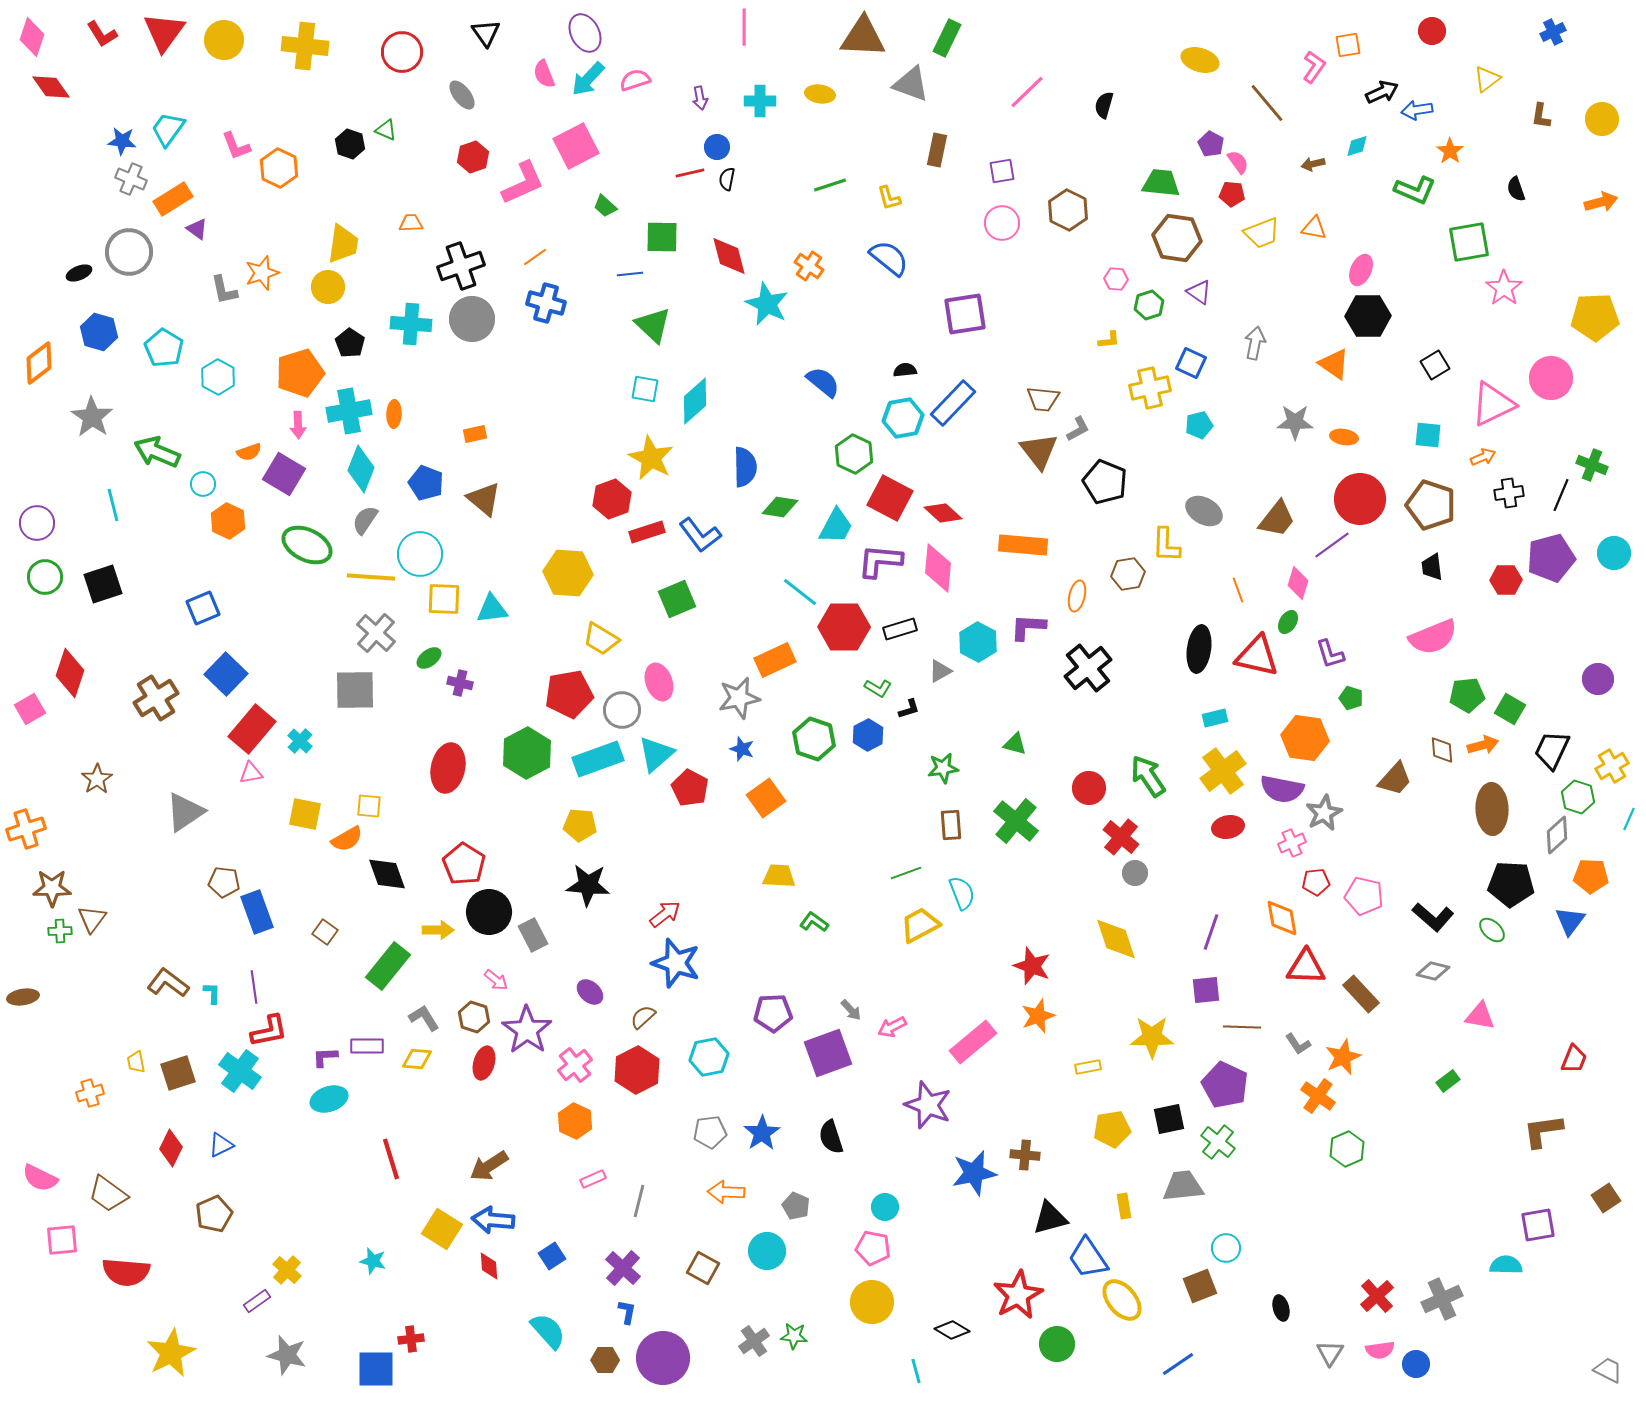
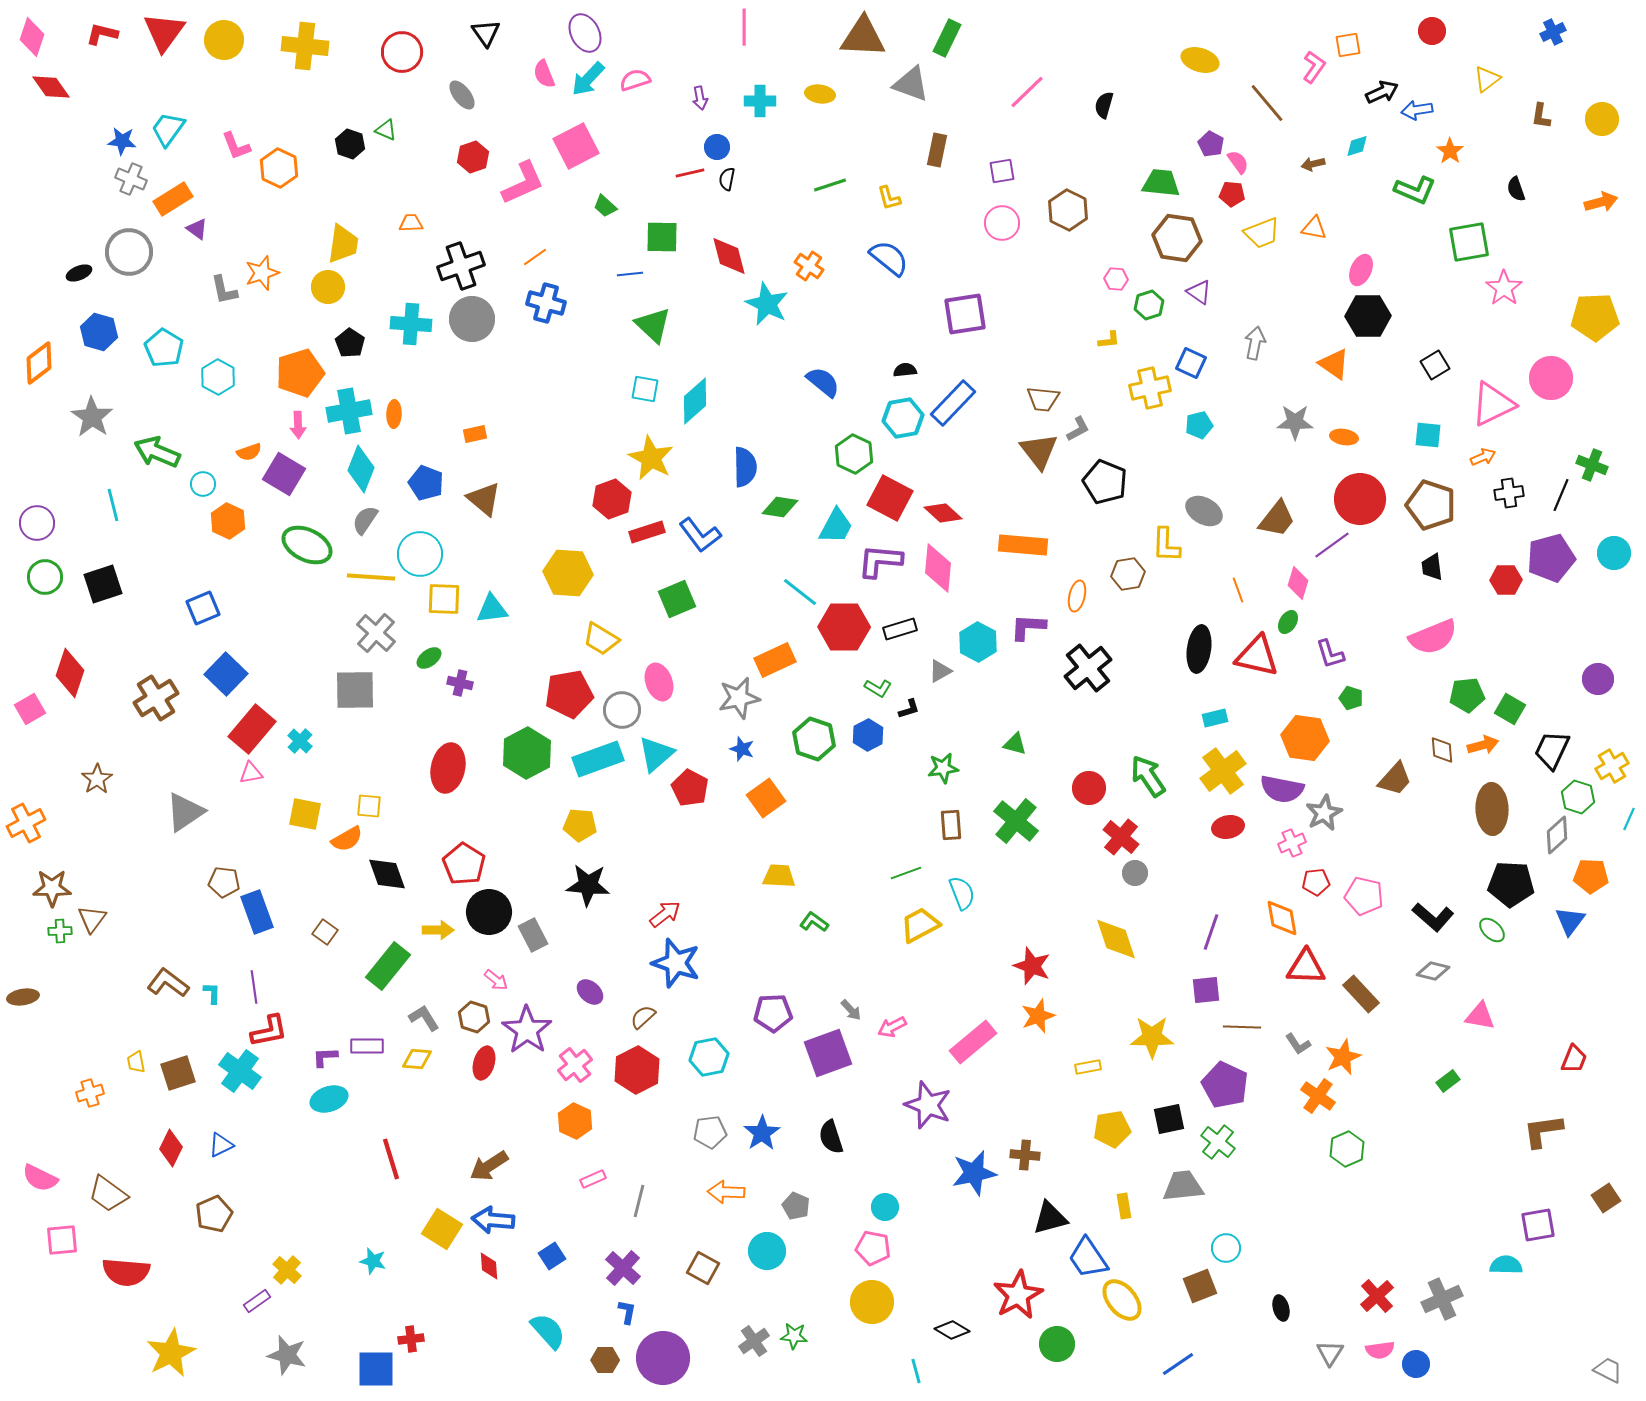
red L-shape at (102, 34): rotated 136 degrees clockwise
orange cross at (26, 829): moved 6 px up; rotated 9 degrees counterclockwise
